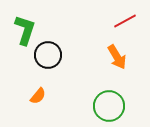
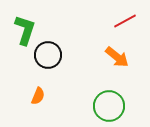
orange arrow: rotated 20 degrees counterclockwise
orange semicircle: rotated 18 degrees counterclockwise
